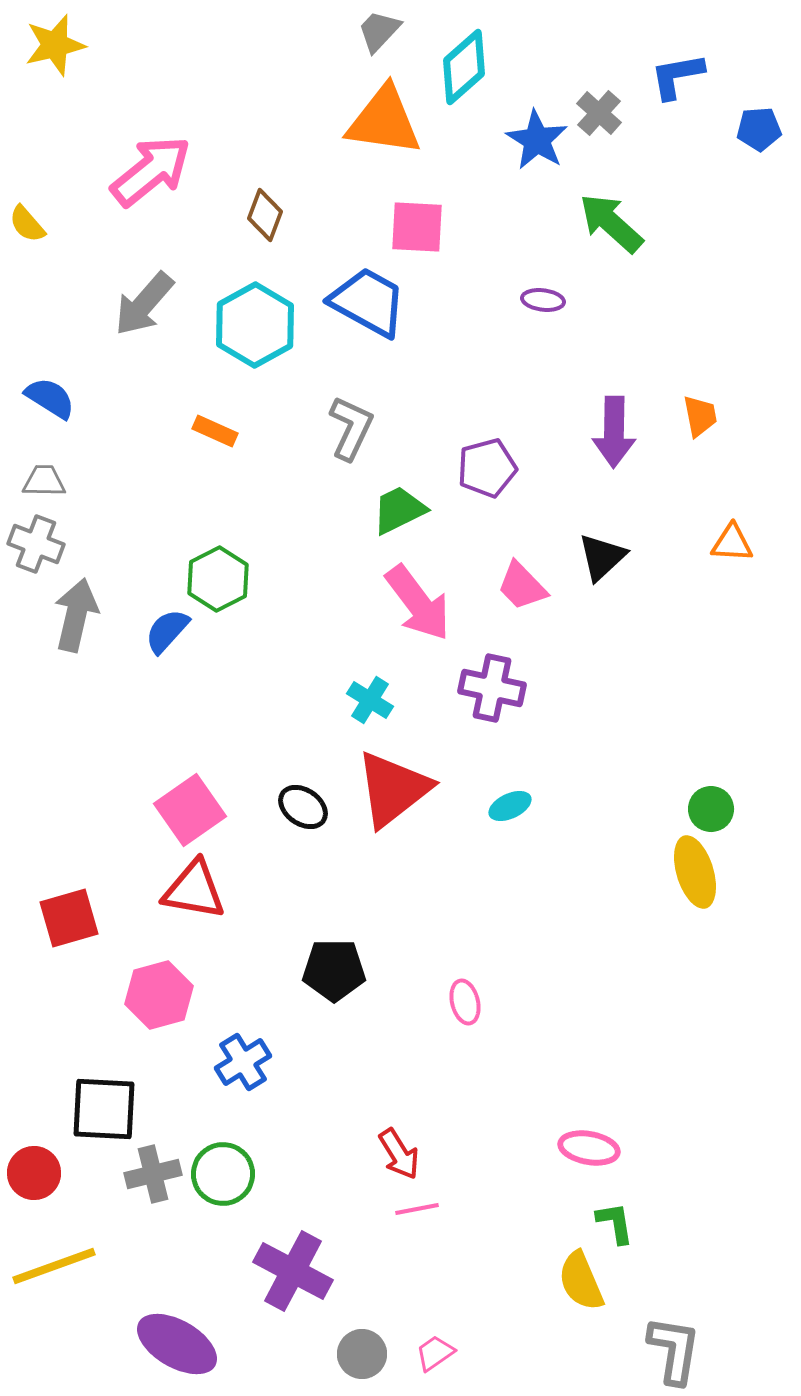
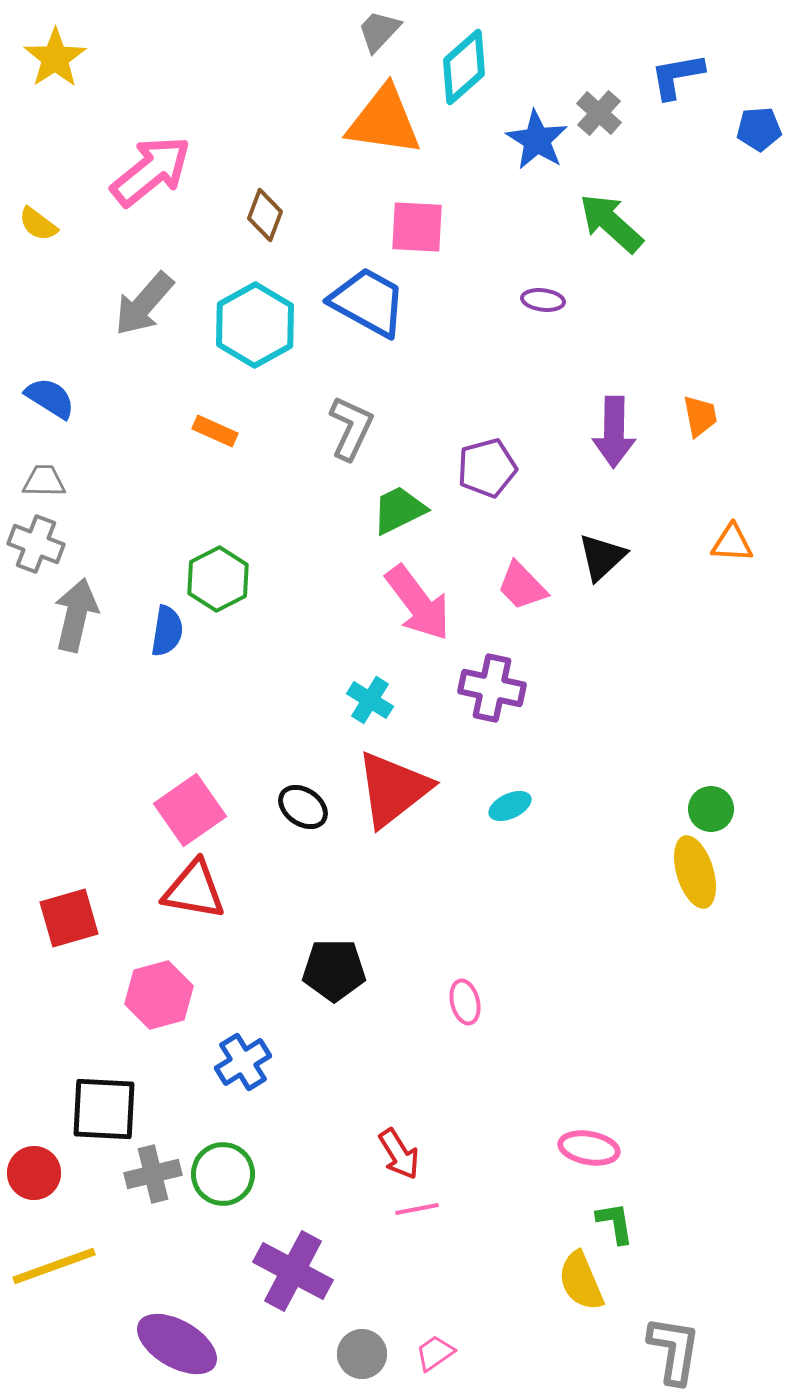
yellow star at (55, 45): moved 13 px down; rotated 20 degrees counterclockwise
yellow semicircle at (27, 224): moved 11 px right; rotated 12 degrees counterclockwise
blue semicircle at (167, 631): rotated 147 degrees clockwise
